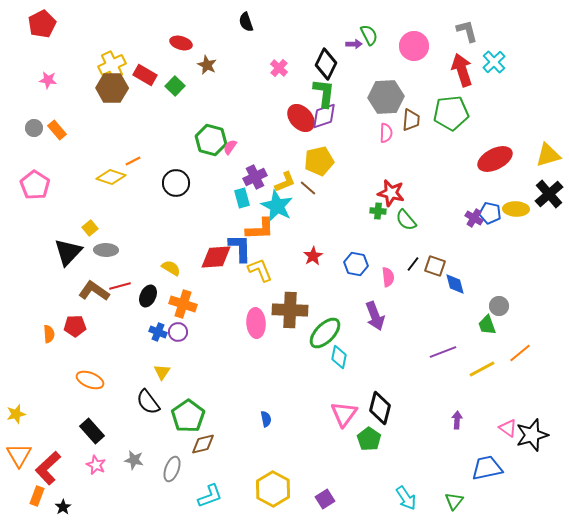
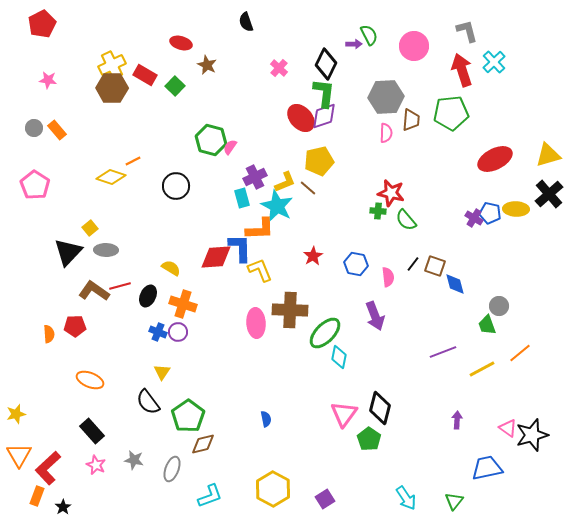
black circle at (176, 183): moved 3 px down
